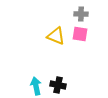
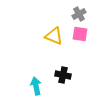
gray cross: moved 2 px left; rotated 32 degrees counterclockwise
yellow triangle: moved 2 px left
black cross: moved 5 px right, 10 px up
